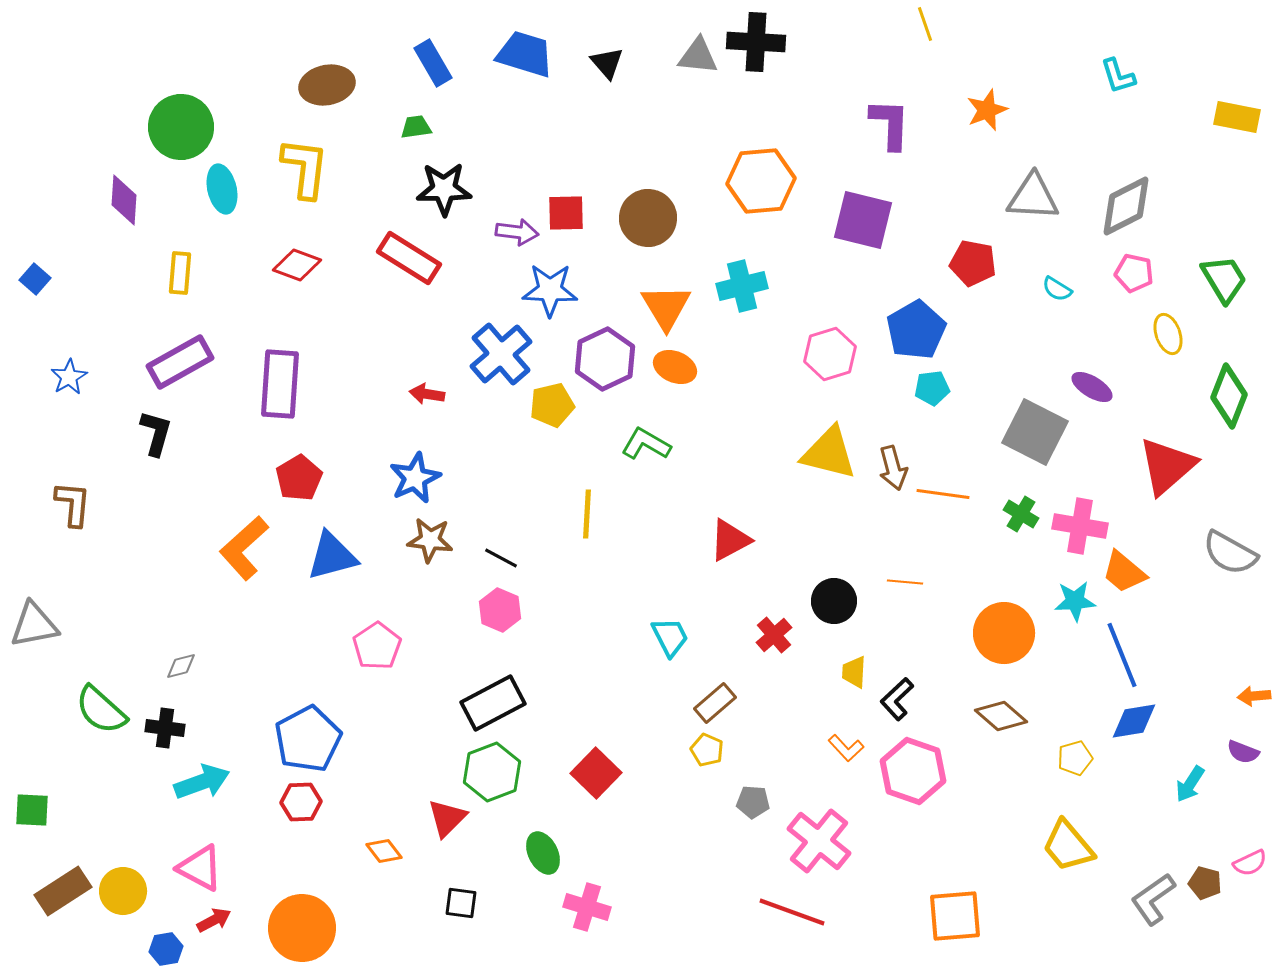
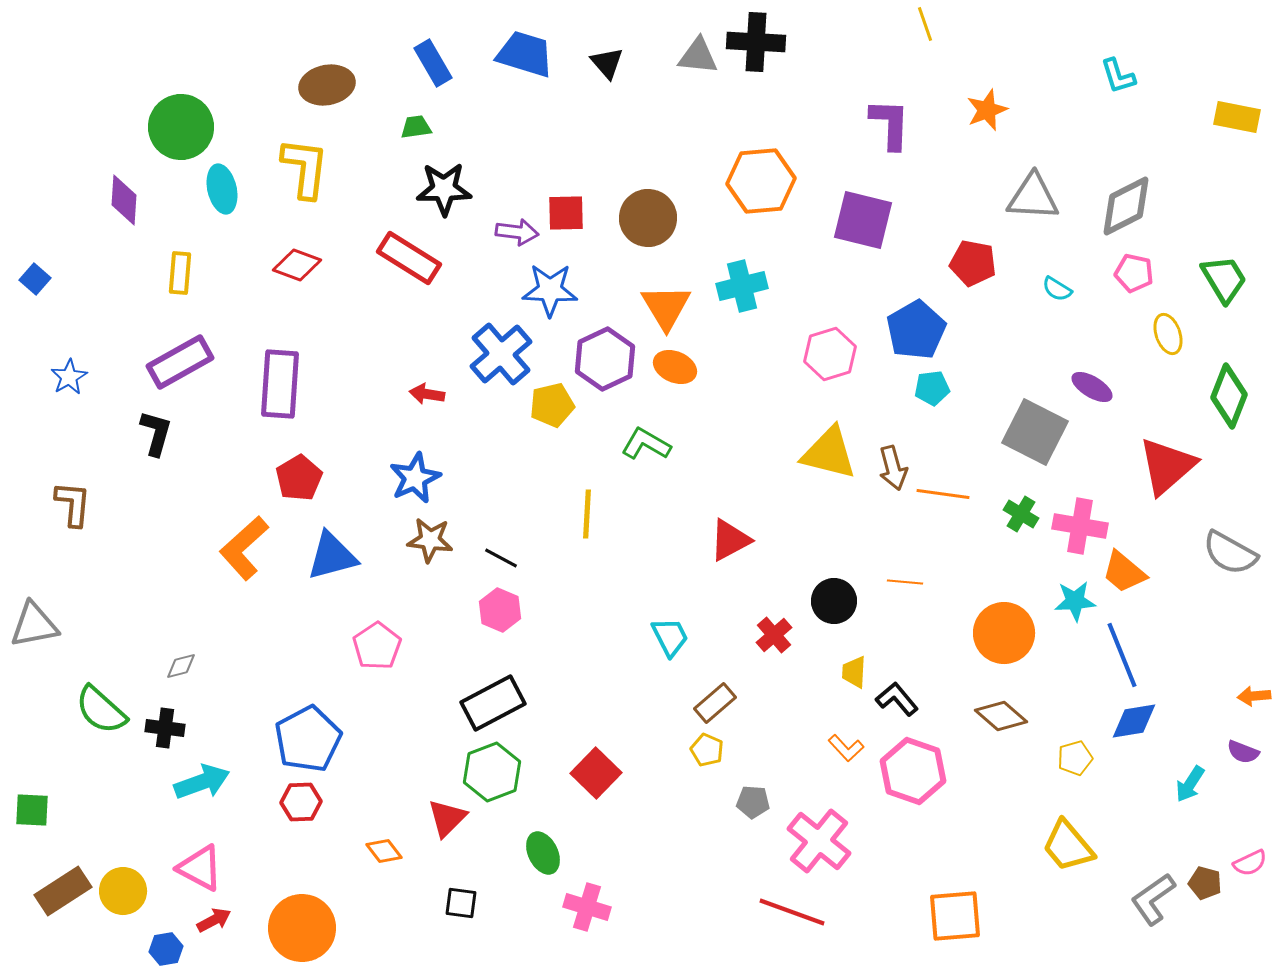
black L-shape at (897, 699): rotated 93 degrees clockwise
